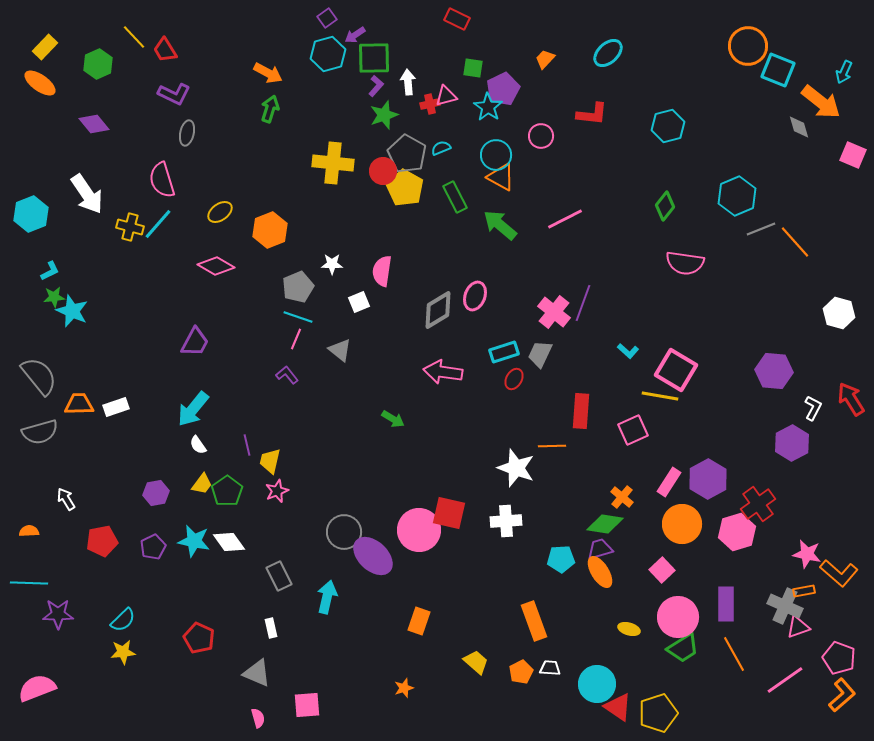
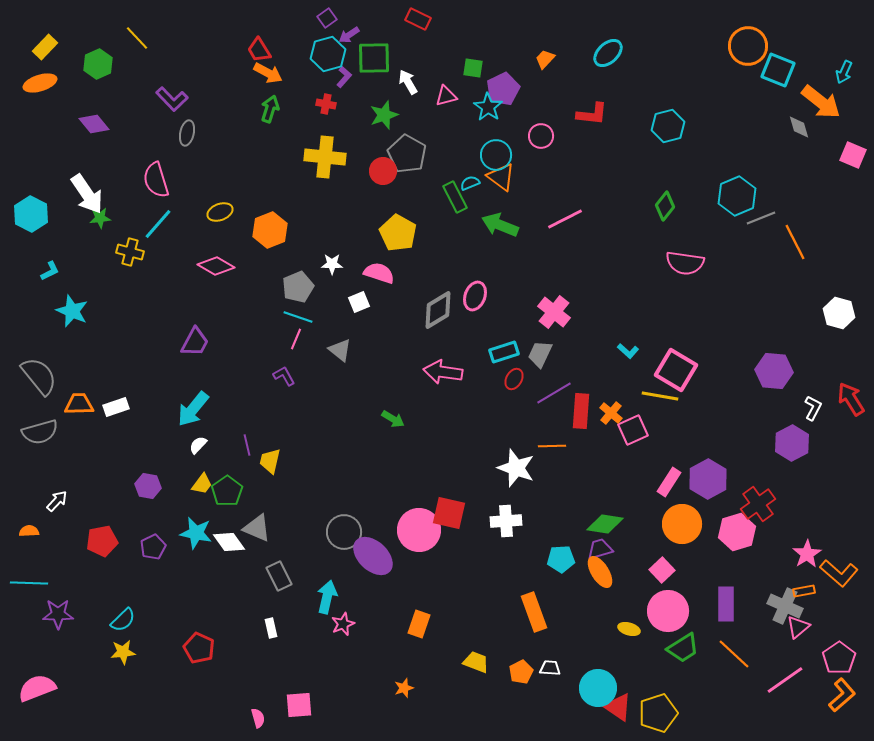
red rectangle at (457, 19): moved 39 px left
purple arrow at (355, 35): moved 6 px left
yellow line at (134, 37): moved 3 px right, 1 px down
red trapezoid at (165, 50): moved 94 px right
white arrow at (408, 82): rotated 25 degrees counterclockwise
orange ellipse at (40, 83): rotated 52 degrees counterclockwise
purple L-shape at (376, 86): moved 32 px left, 9 px up
purple L-shape at (174, 94): moved 2 px left, 5 px down; rotated 20 degrees clockwise
red cross at (430, 104): moved 104 px left; rotated 24 degrees clockwise
cyan semicircle at (441, 148): moved 29 px right, 35 px down
yellow cross at (333, 163): moved 8 px left, 6 px up
orange triangle at (501, 177): rotated 8 degrees clockwise
pink semicircle at (162, 180): moved 6 px left
yellow pentagon at (405, 188): moved 7 px left, 45 px down
yellow ellipse at (220, 212): rotated 15 degrees clockwise
cyan hexagon at (31, 214): rotated 12 degrees counterclockwise
green arrow at (500, 225): rotated 18 degrees counterclockwise
yellow cross at (130, 227): moved 25 px down
gray line at (761, 229): moved 11 px up
orange line at (795, 242): rotated 15 degrees clockwise
pink semicircle at (382, 271): moved 3 px left, 2 px down; rotated 100 degrees clockwise
green star at (54, 297): moved 46 px right, 79 px up
purple line at (583, 303): moved 29 px left, 90 px down; rotated 39 degrees clockwise
purple L-shape at (287, 375): moved 3 px left, 1 px down; rotated 10 degrees clockwise
white semicircle at (198, 445): rotated 78 degrees clockwise
pink star at (277, 491): moved 66 px right, 133 px down
purple hexagon at (156, 493): moved 8 px left, 7 px up; rotated 20 degrees clockwise
orange cross at (622, 497): moved 11 px left, 84 px up
white arrow at (66, 499): moved 9 px left, 2 px down; rotated 75 degrees clockwise
cyan star at (194, 541): moved 2 px right, 8 px up
pink star at (807, 554): rotated 28 degrees clockwise
pink circle at (678, 617): moved 10 px left, 6 px up
orange rectangle at (419, 621): moved 3 px down
orange rectangle at (534, 621): moved 9 px up
pink triangle at (798, 627): rotated 20 degrees counterclockwise
red pentagon at (199, 638): moved 10 px down
orange line at (734, 654): rotated 18 degrees counterclockwise
pink pentagon at (839, 658): rotated 16 degrees clockwise
yellow trapezoid at (476, 662): rotated 20 degrees counterclockwise
gray triangle at (257, 673): moved 145 px up
cyan circle at (597, 684): moved 1 px right, 4 px down
pink square at (307, 705): moved 8 px left
